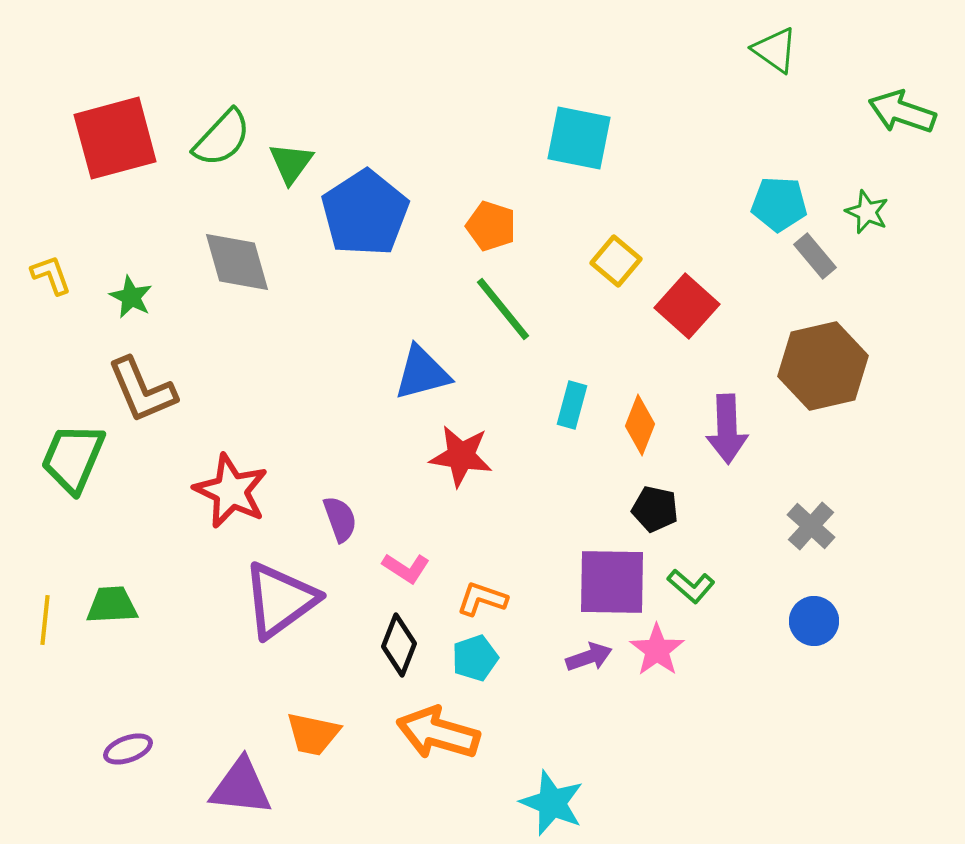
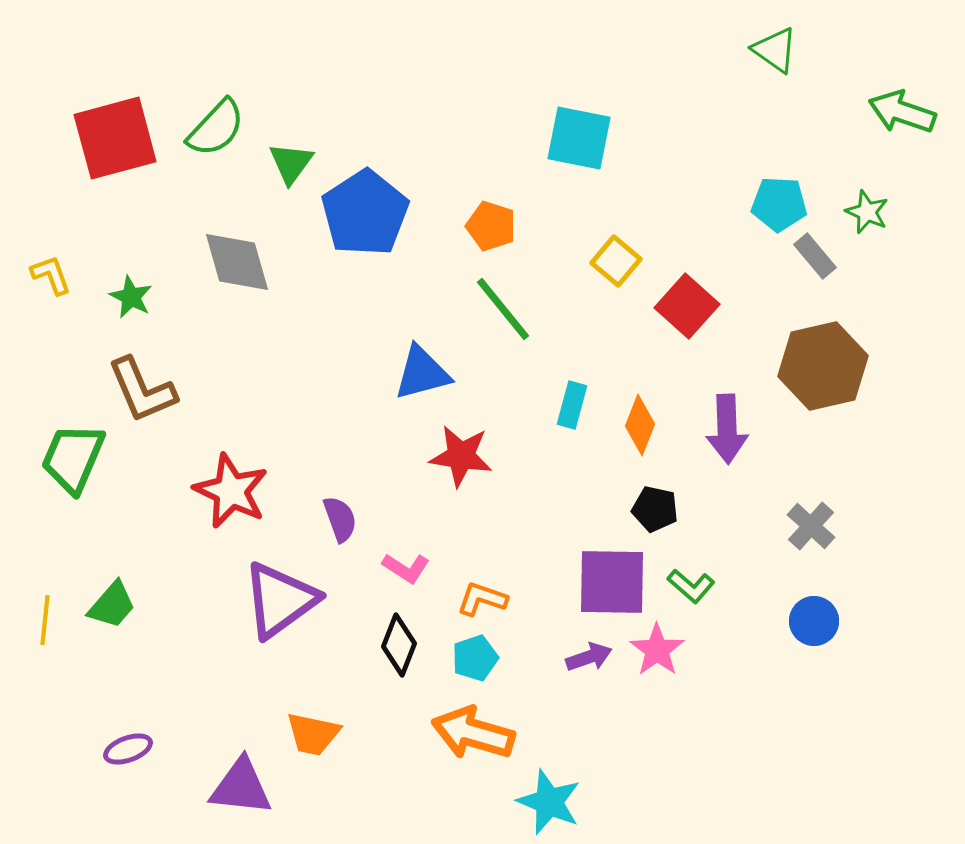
green semicircle at (222, 138): moved 6 px left, 10 px up
green trapezoid at (112, 605): rotated 134 degrees clockwise
orange arrow at (438, 733): moved 35 px right
cyan star at (552, 803): moved 3 px left, 1 px up
